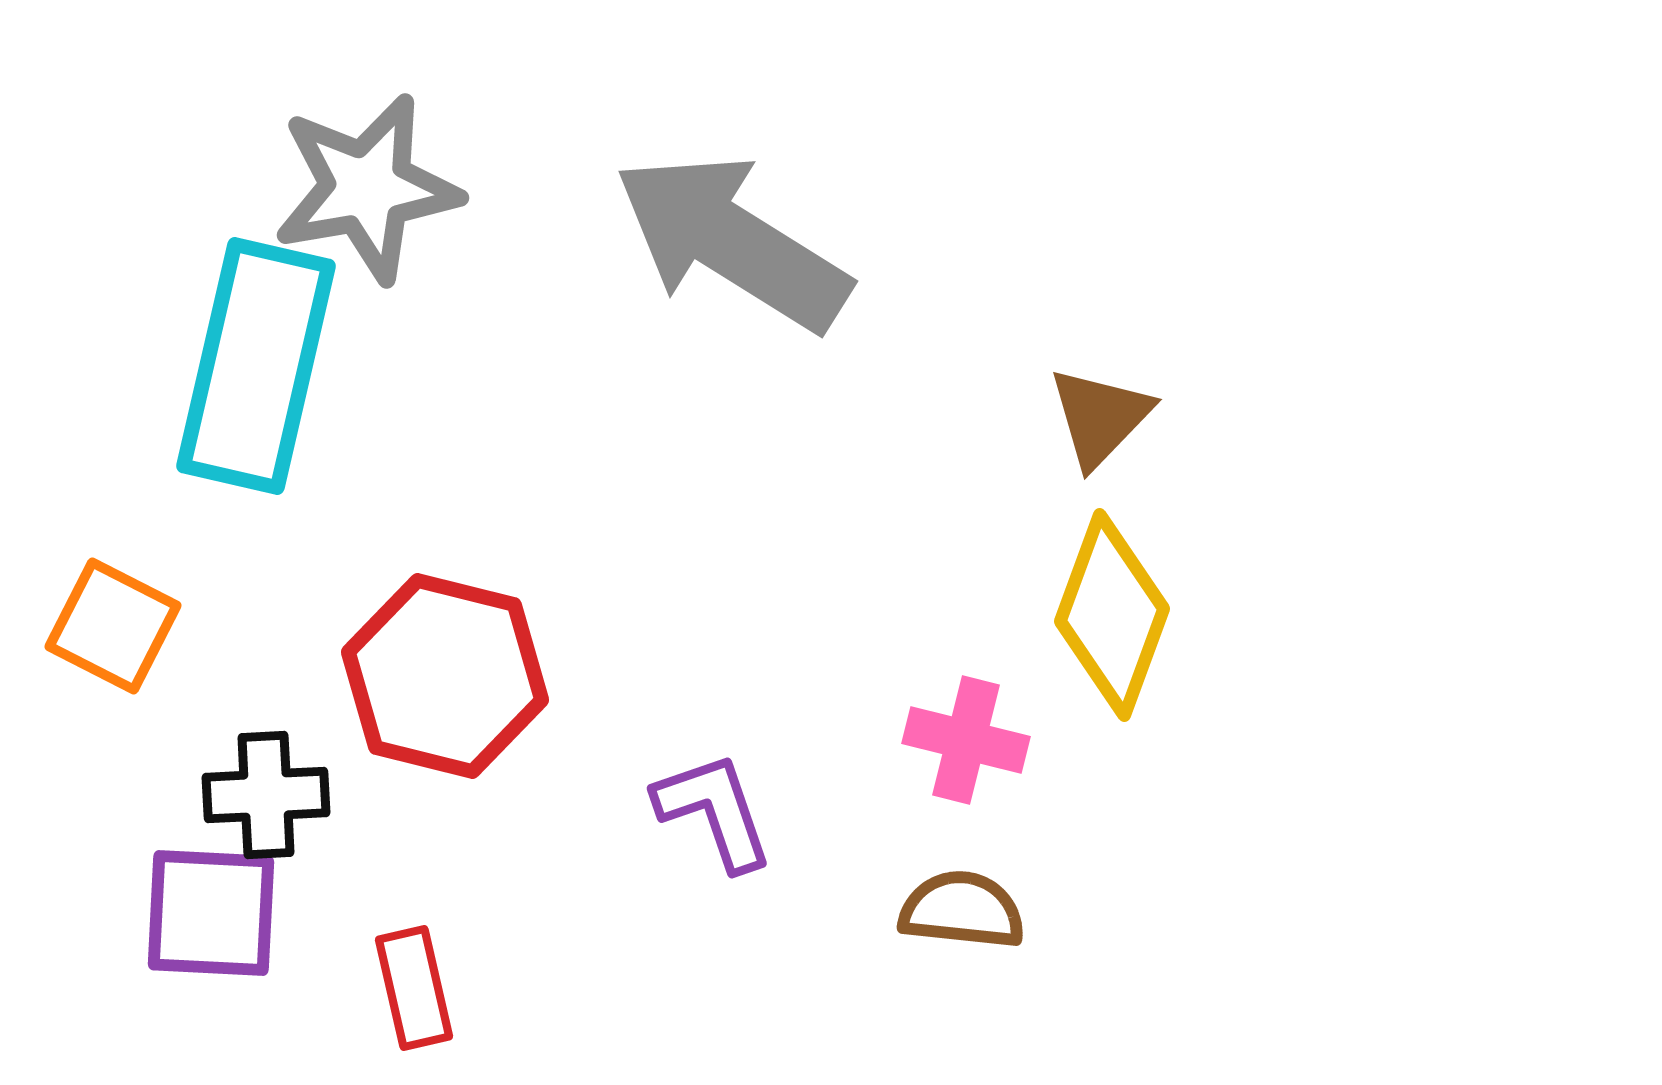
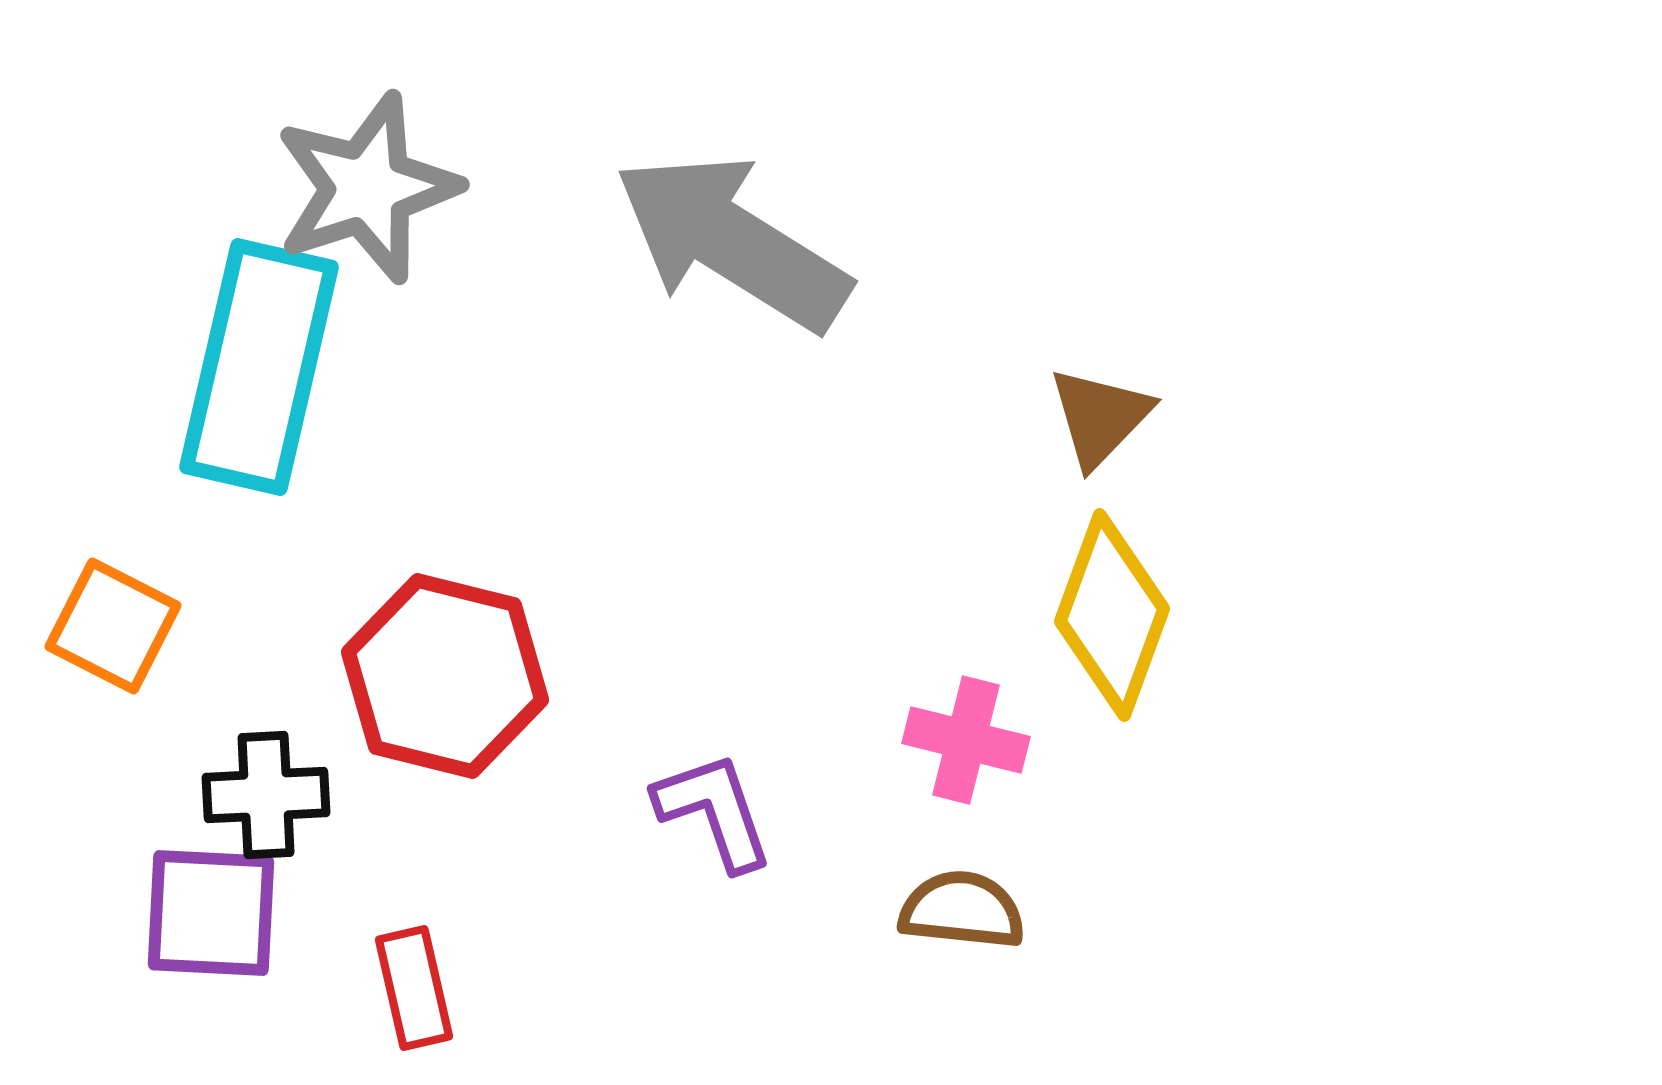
gray star: rotated 8 degrees counterclockwise
cyan rectangle: moved 3 px right, 1 px down
